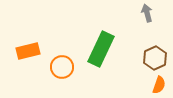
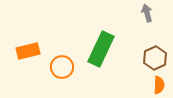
orange semicircle: rotated 18 degrees counterclockwise
